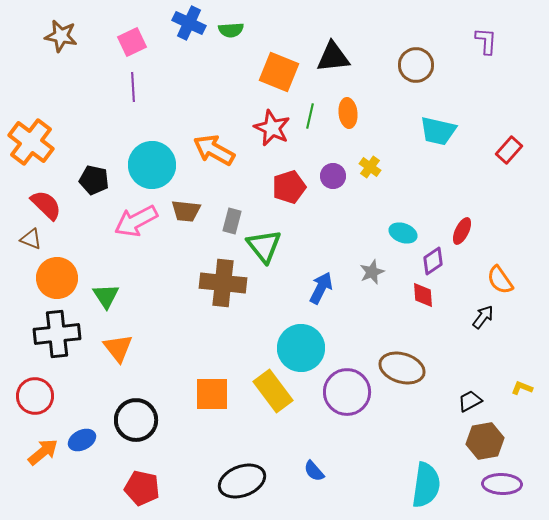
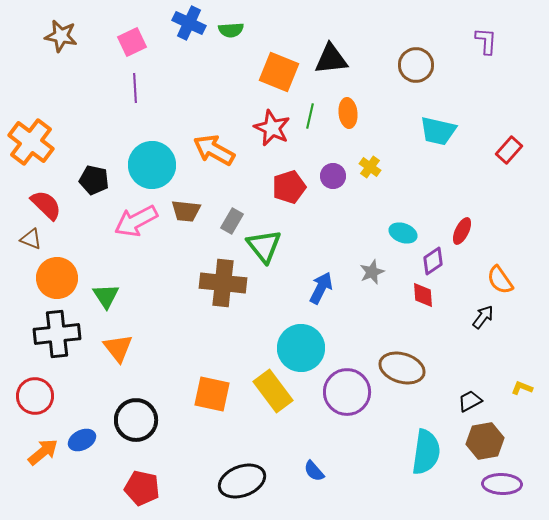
black triangle at (333, 57): moved 2 px left, 2 px down
purple line at (133, 87): moved 2 px right, 1 px down
gray rectangle at (232, 221): rotated 15 degrees clockwise
orange square at (212, 394): rotated 12 degrees clockwise
cyan semicircle at (426, 485): moved 33 px up
